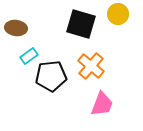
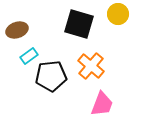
black square: moved 2 px left
brown ellipse: moved 1 px right, 2 px down; rotated 25 degrees counterclockwise
